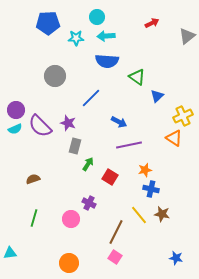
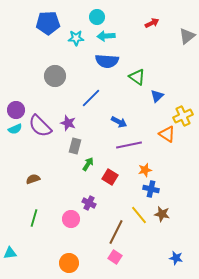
orange triangle: moved 7 px left, 4 px up
